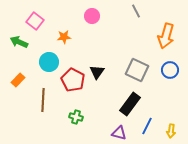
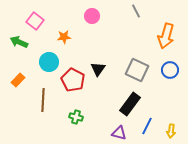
black triangle: moved 1 px right, 3 px up
